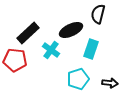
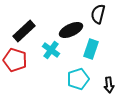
black rectangle: moved 4 px left, 2 px up
red pentagon: rotated 10 degrees clockwise
black arrow: moved 1 px left, 2 px down; rotated 77 degrees clockwise
